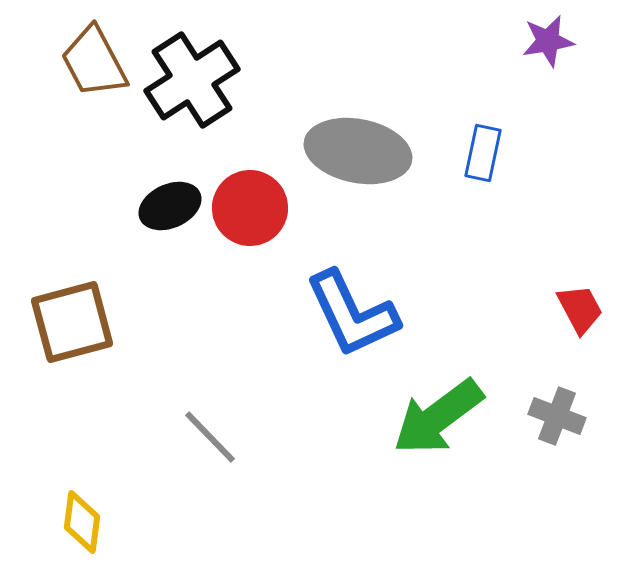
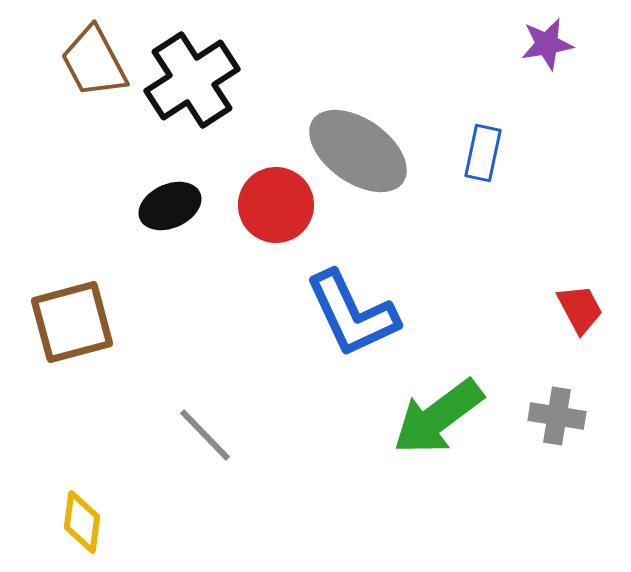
purple star: moved 1 px left, 3 px down
gray ellipse: rotated 24 degrees clockwise
red circle: moved 26 px right, 3 px up
gray cross: rotated 12 degrees counterclockwise
gray line: moved 5 px left, 2 px up
